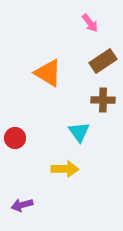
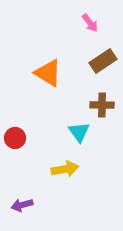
brown cross: moved 1 px left, 5 px down
yellow arrow: rotated 12 degrees counterclockwise
